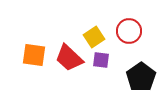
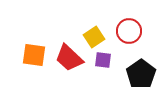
purple square: moved 2 px right
black pentagon: moved 3 px up
